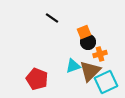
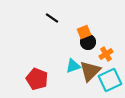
orange cross: moved 6 px right; rotated 16 degrees counterclockwise
cyan square: moved 4 px right, 2 px up
